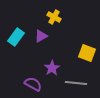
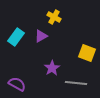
purple semicircle: moved 16 px left
